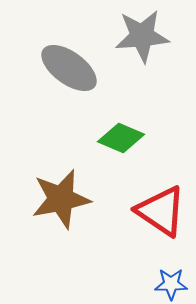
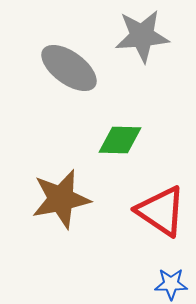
green diamond: moved 1 px left, 2 px down; rotated 21 degrees counterclockwise
